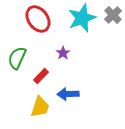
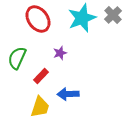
purple star: moved 3 px left; rotated 16 degrees clockwise
